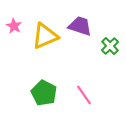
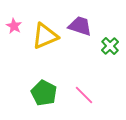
pink line: rotated 10 degrees counterclockwise
